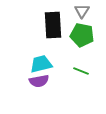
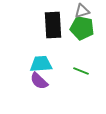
gray triangle: rotated 42 degrees clockwise
green pentagon: moved 7 px up
cyan trapezoid: rotated 10 degrees clockwise
purple semicircle: rotated 54 degrees clockwise
